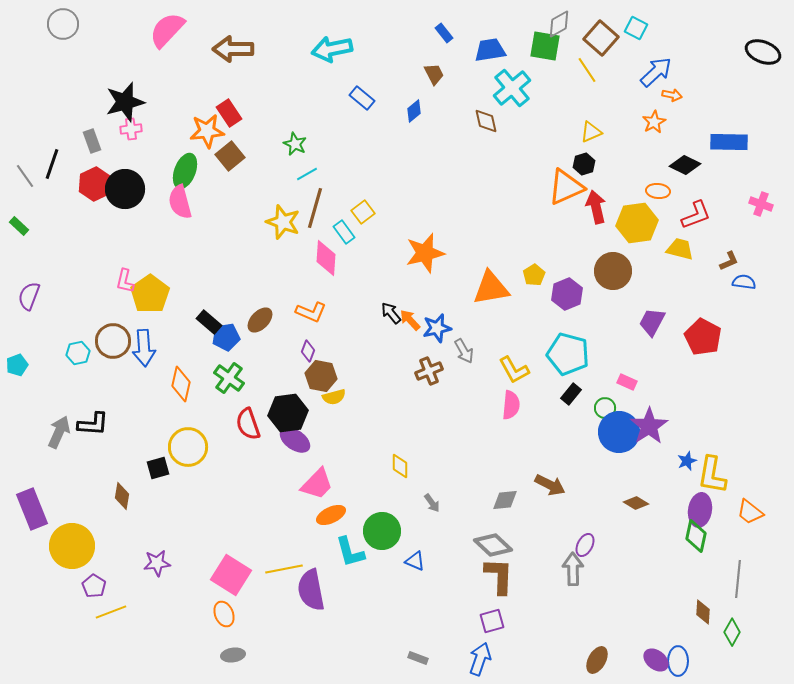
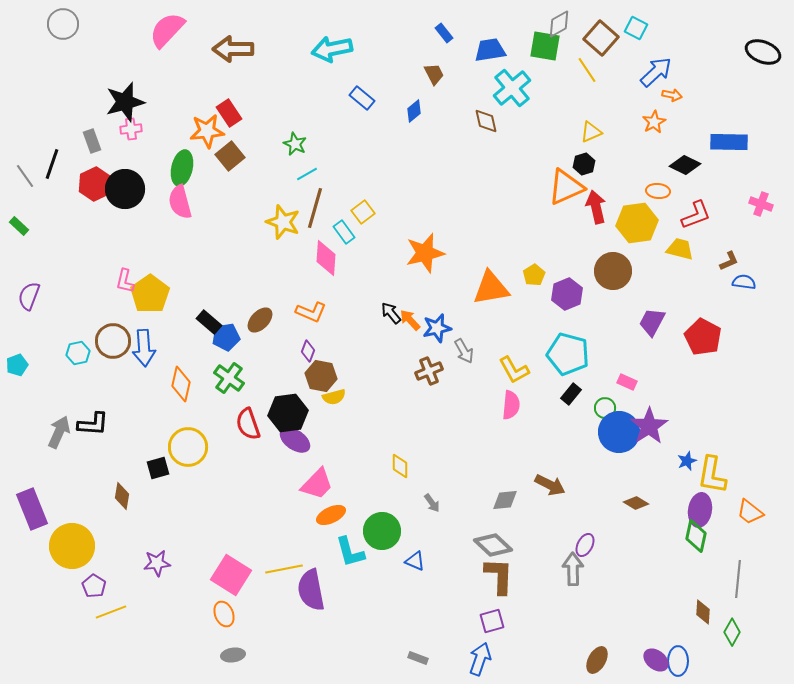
green ellipse at (185, 171): moved 3 px left, 3 px up; rotated 8 degrees counterclockwise
